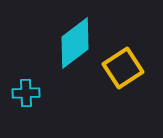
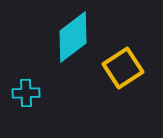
cyan diamond: moved 2 px left, 6 px up
